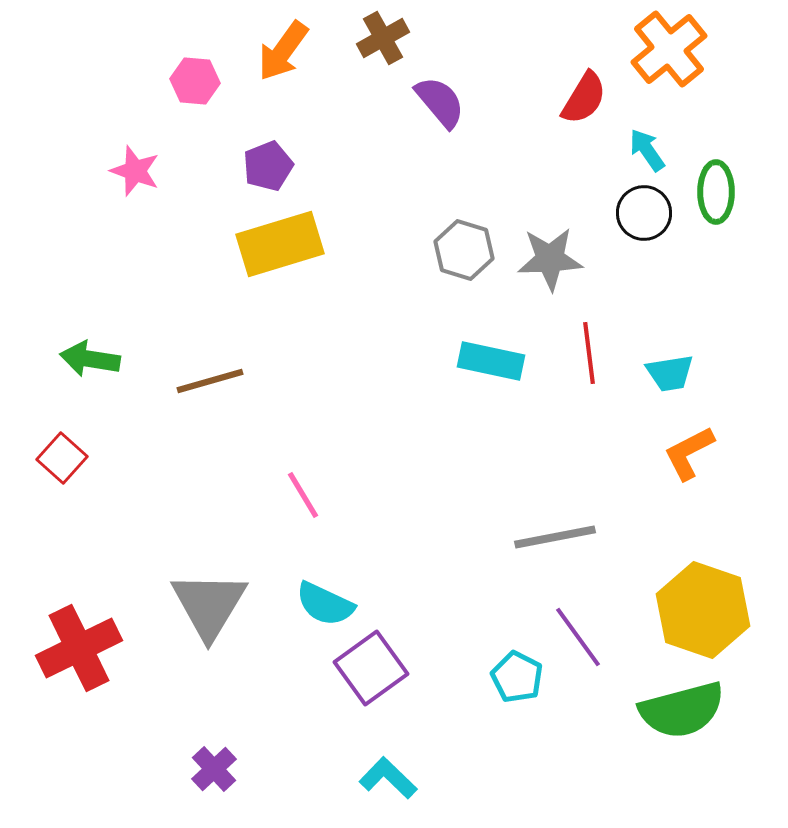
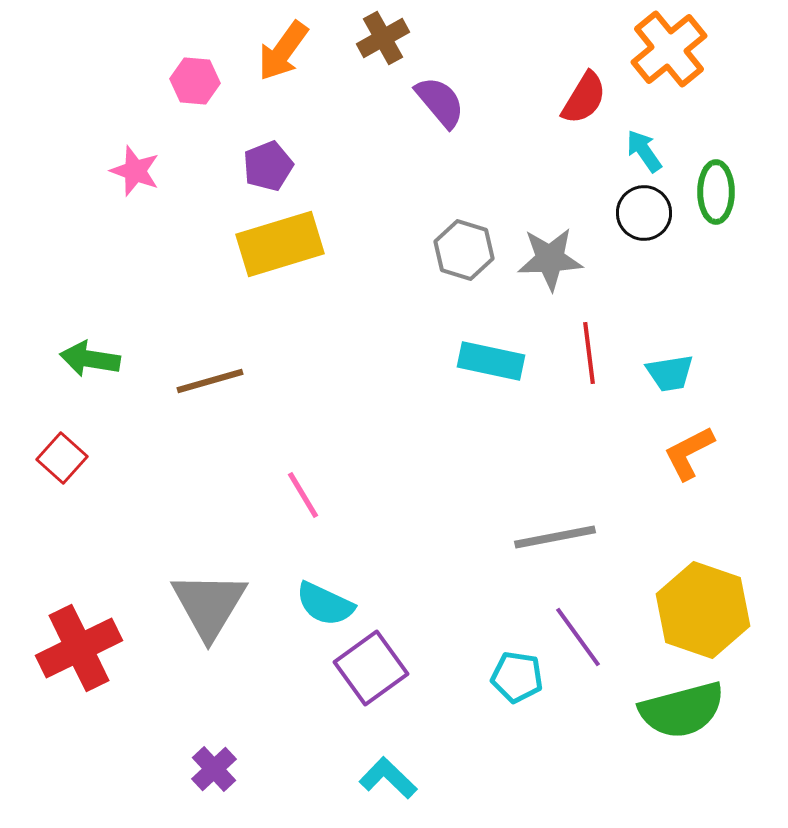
cyan arrow: moved 3 px left, 1 px down
cyan pentagon: rotated 18 degrees counterclockwise
